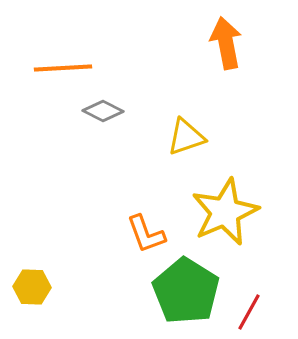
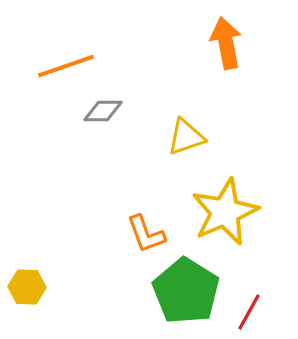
orange line: moved 3 px right, 2 px up; rotated 16 degrees counterclockwise
gray diamond: rotated 27 degrees counterclockwise
yellow hexagon: moved 5 px left
